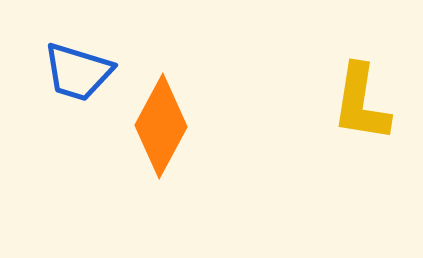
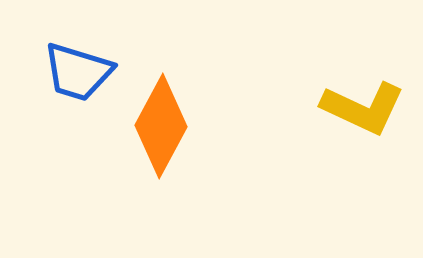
yellow L-shape: moved 2 px right, 5 px down; rotated 74 degrees counterclockwise
